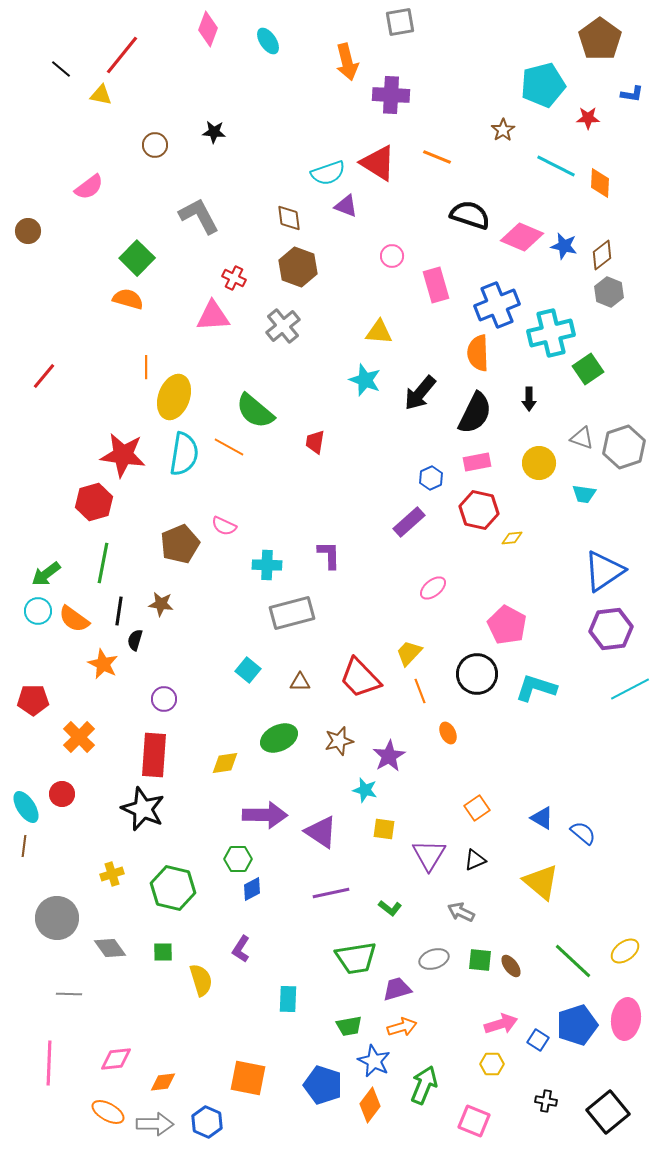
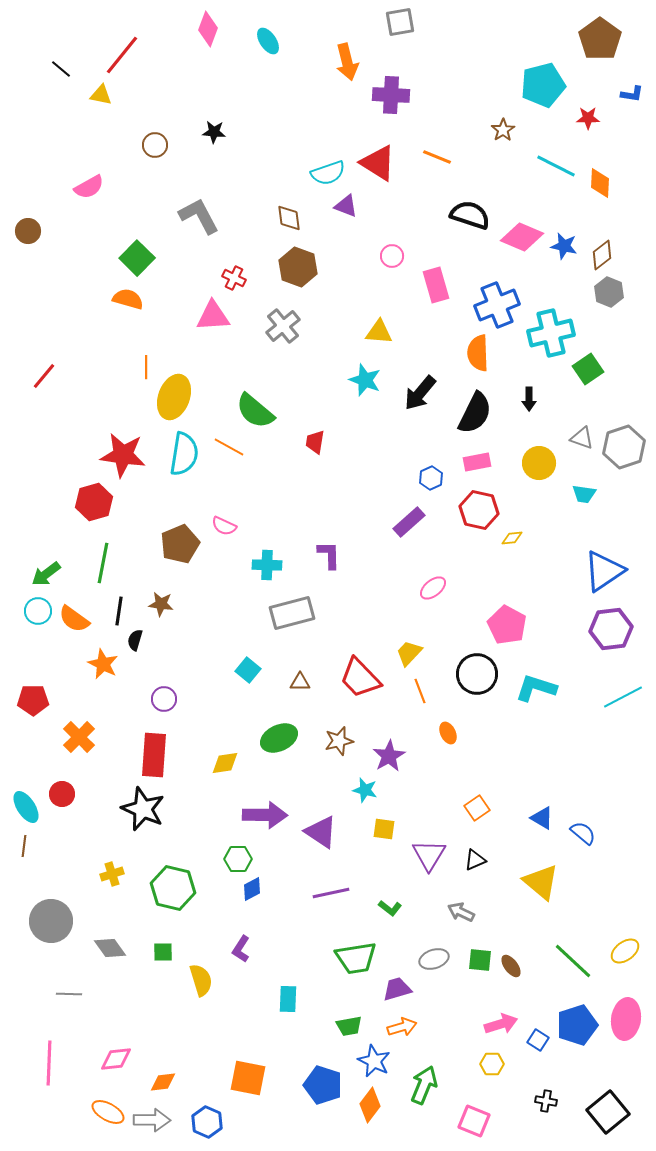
pink semicircle at (89, 187): rotated 8 degrees clockwise
cyan line at (630, 689): moved 7 px left, 8 px down
gray circle at (57, 918): moved 6 px left, 3 px down
gray arrow at (155, 1124): moved 3 px left, 4 px up
